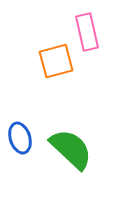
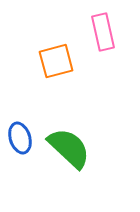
pink rectangle: moved 16 px right
green semicircle: moved 2 px left, 1 px up
